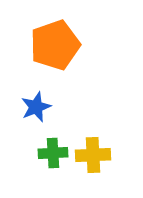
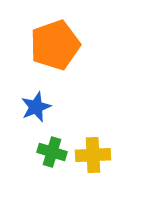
green cross: moved 1 px left, 1 px up; rotated 20 degrees clockwise
